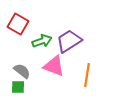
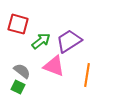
red square: rotated 15 degrees counterclockwise
green arrow: moved 1 px left; rotated 18 degrees counterclockwise
green square: rotated 24 degrees clockwise
